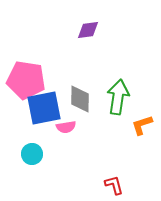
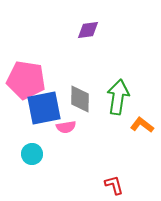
orange L-shape: rotated 55 degrees clockwise
